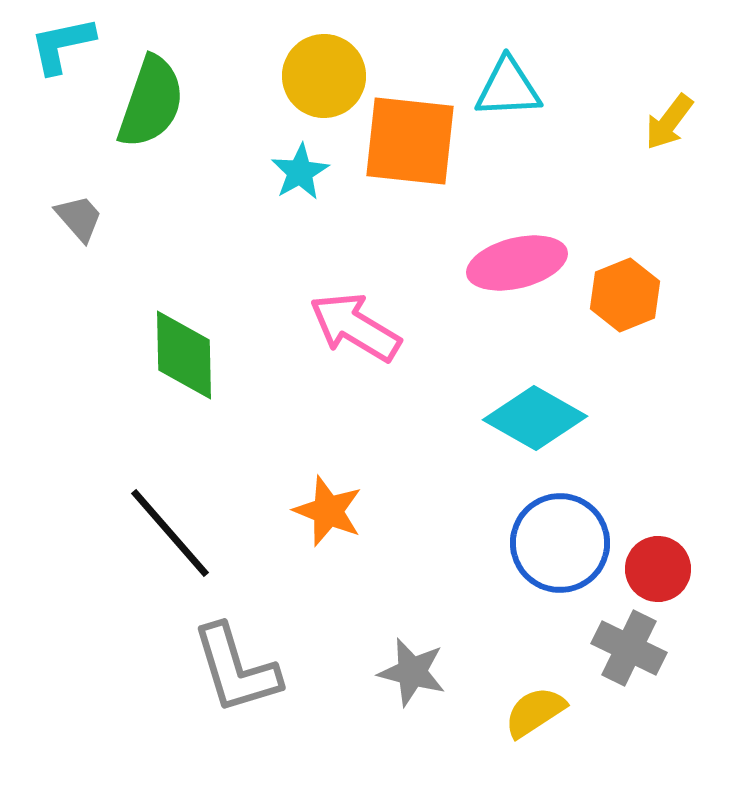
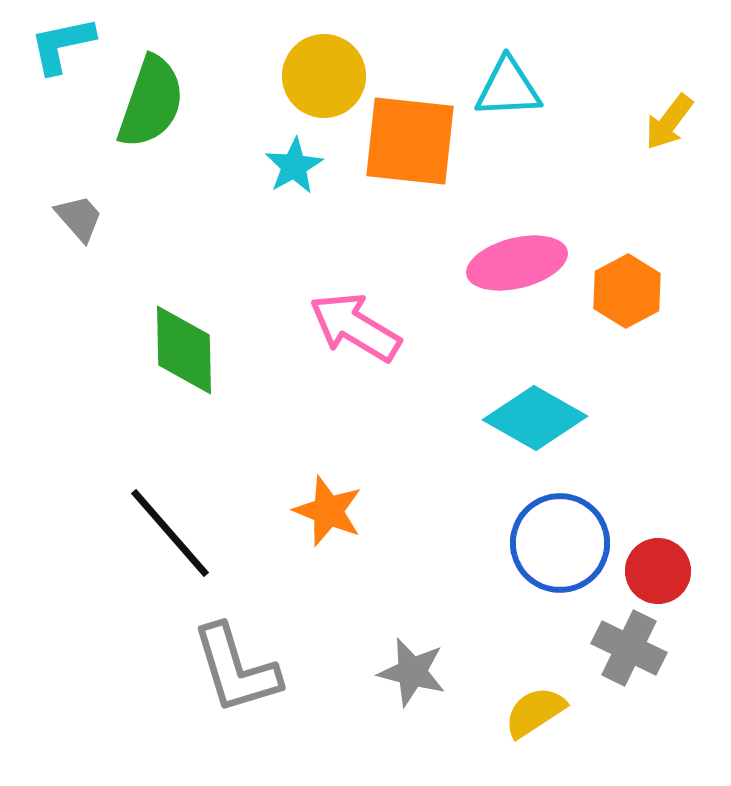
cyan star: moved 6 px left, 6 px up
orange hexagon: moved 2 px right, 4 px up; rotated 6 degrees counterclockwise
green diamond: moved 5 px up
red circle: moved 2 px down
